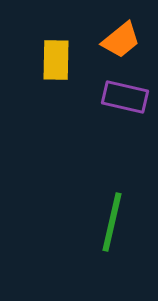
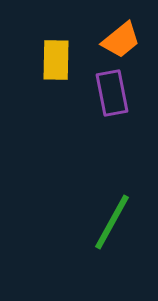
purple rectangle: moved 13 px left, 4 px up; rotated 66 degrees clockwise
green line: rotated 16 degrees clockwise
